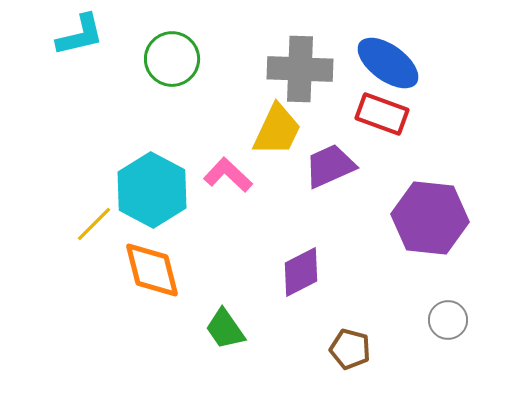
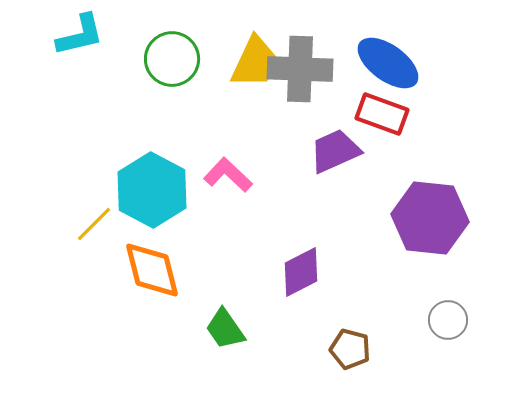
yellow trapezoid: moved 22 px left, 68 px up
purple trapezoid: moved 5 px right, 15 px up
